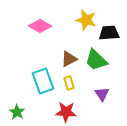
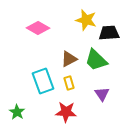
pink diamond: moved 2 px left, 2 px down
